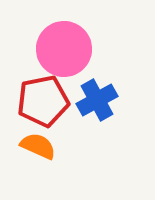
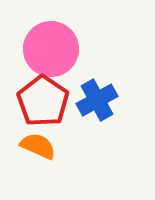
pink circle: moved 13 px left
red pentagon: rotated 27 degrees counterclockwise
